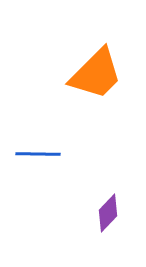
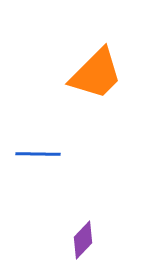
purple diamond: moved 25 px left, 27 px down
